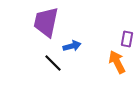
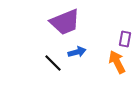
purple trapezoid: moved 19 px right; rotated 124 degrees counterclockwise
purple rectangle: moved 2 px left
blue arrow: moved 5 px right, 6 px down
